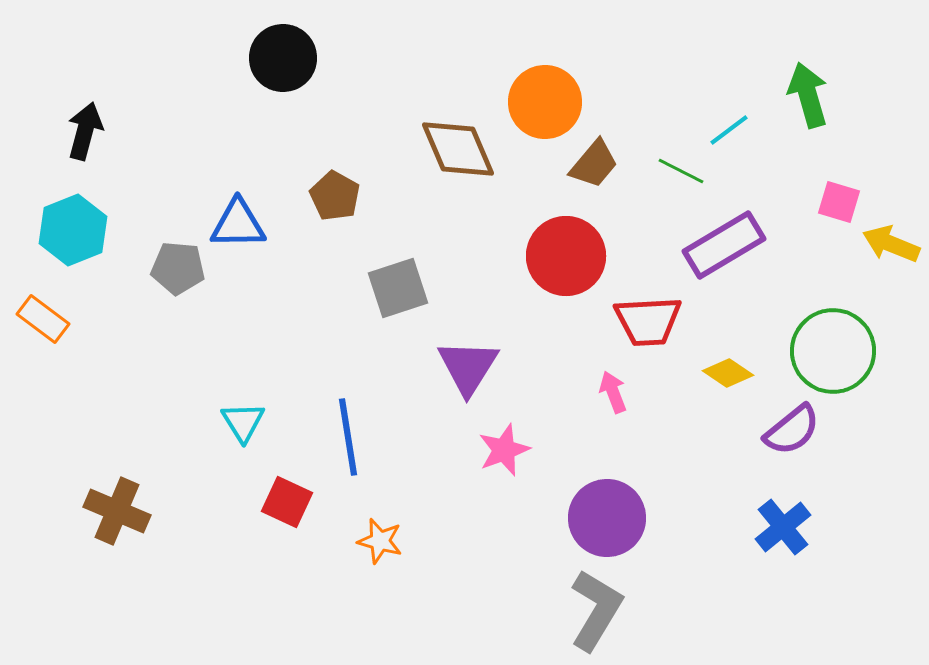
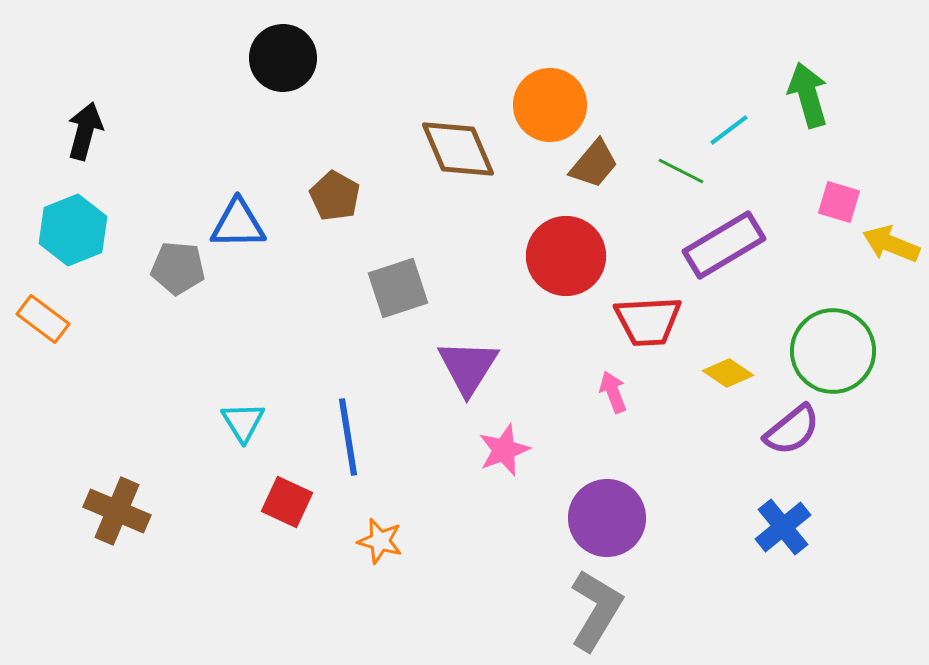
orange circle: moved 5 px right, 3 px down
